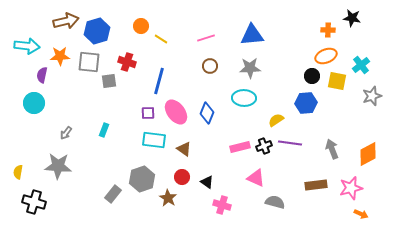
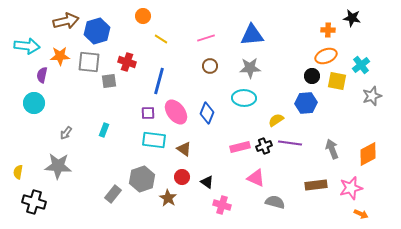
orange circle at (141, 26): moved 2 px right, 10 px up
